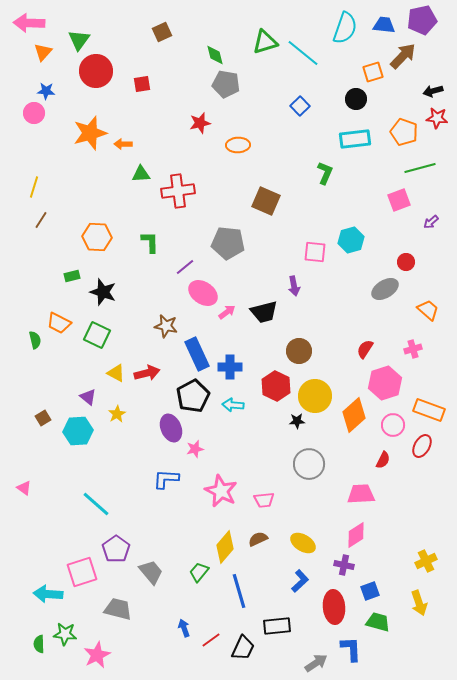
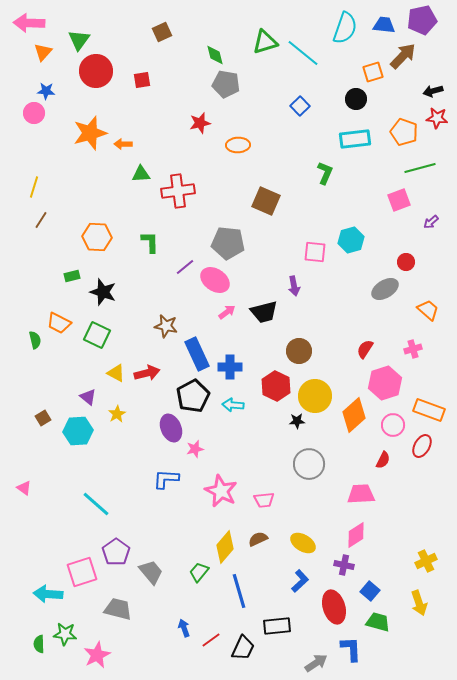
red square at (142, 84): moved 4 px up
pink ellipse at (203, 293): moved 12 px right, 13 px up
purple pentagon at (116, 549): moved 3 px down
blue square at (370, 591): rotated 30 degrees counterclockwise
red ellipse at (334, 607): rotated 12 degrees counterclockwise
